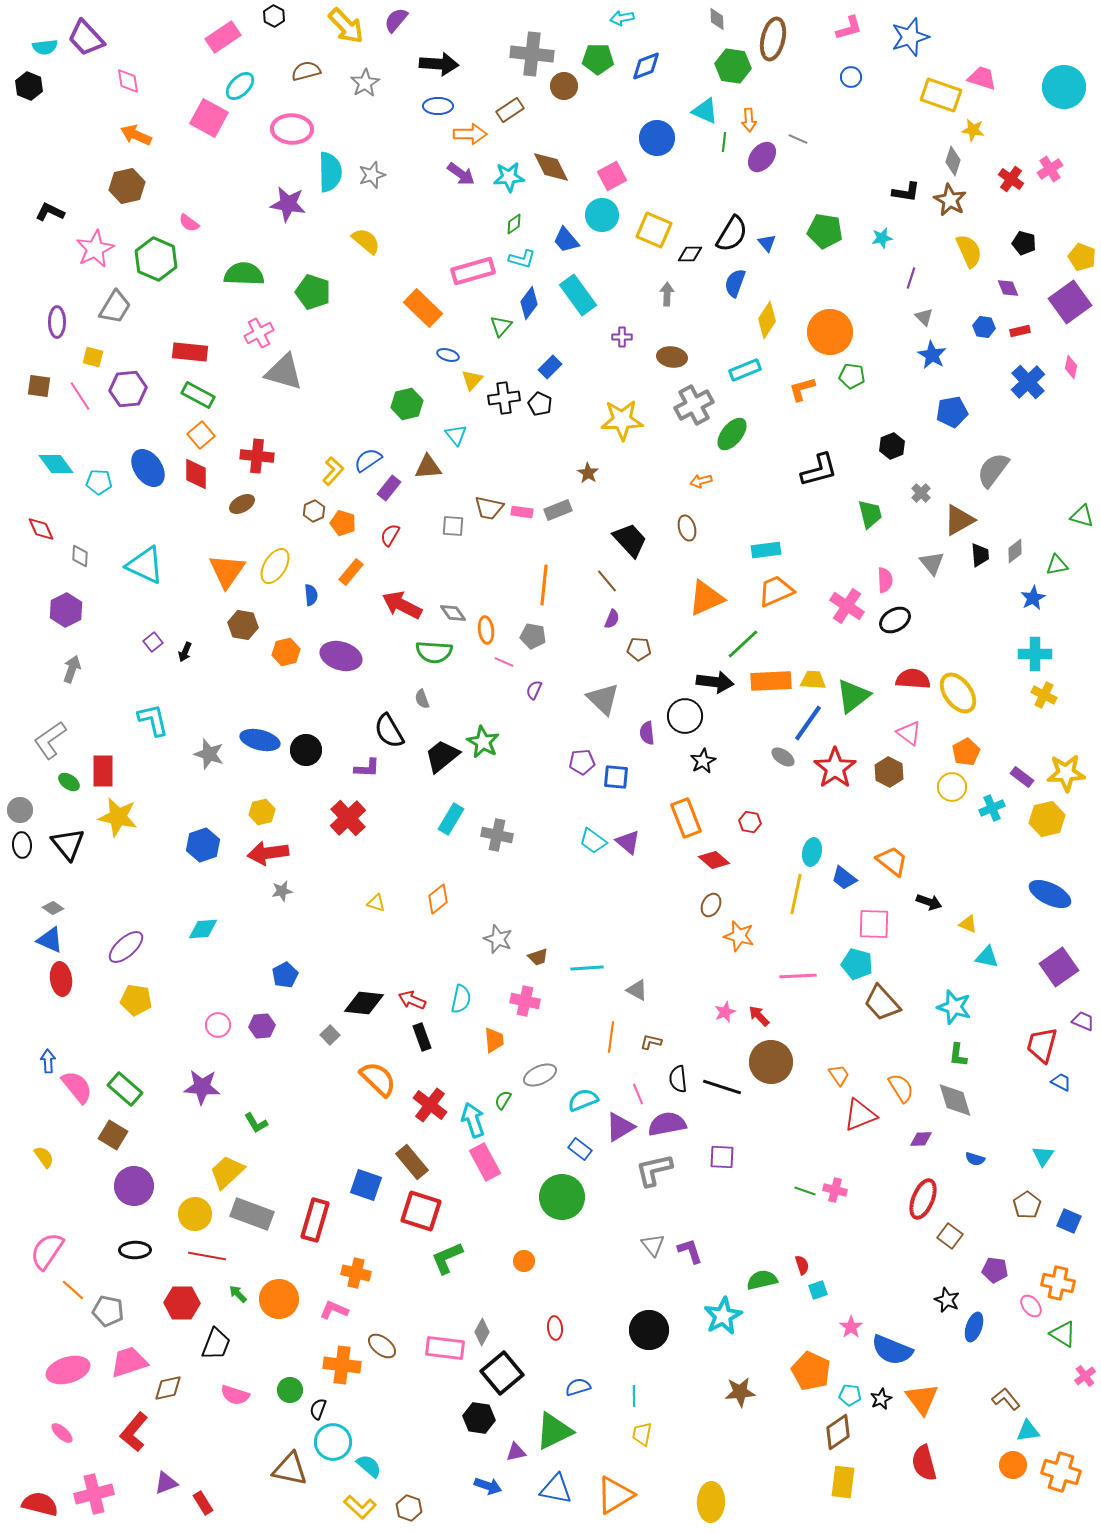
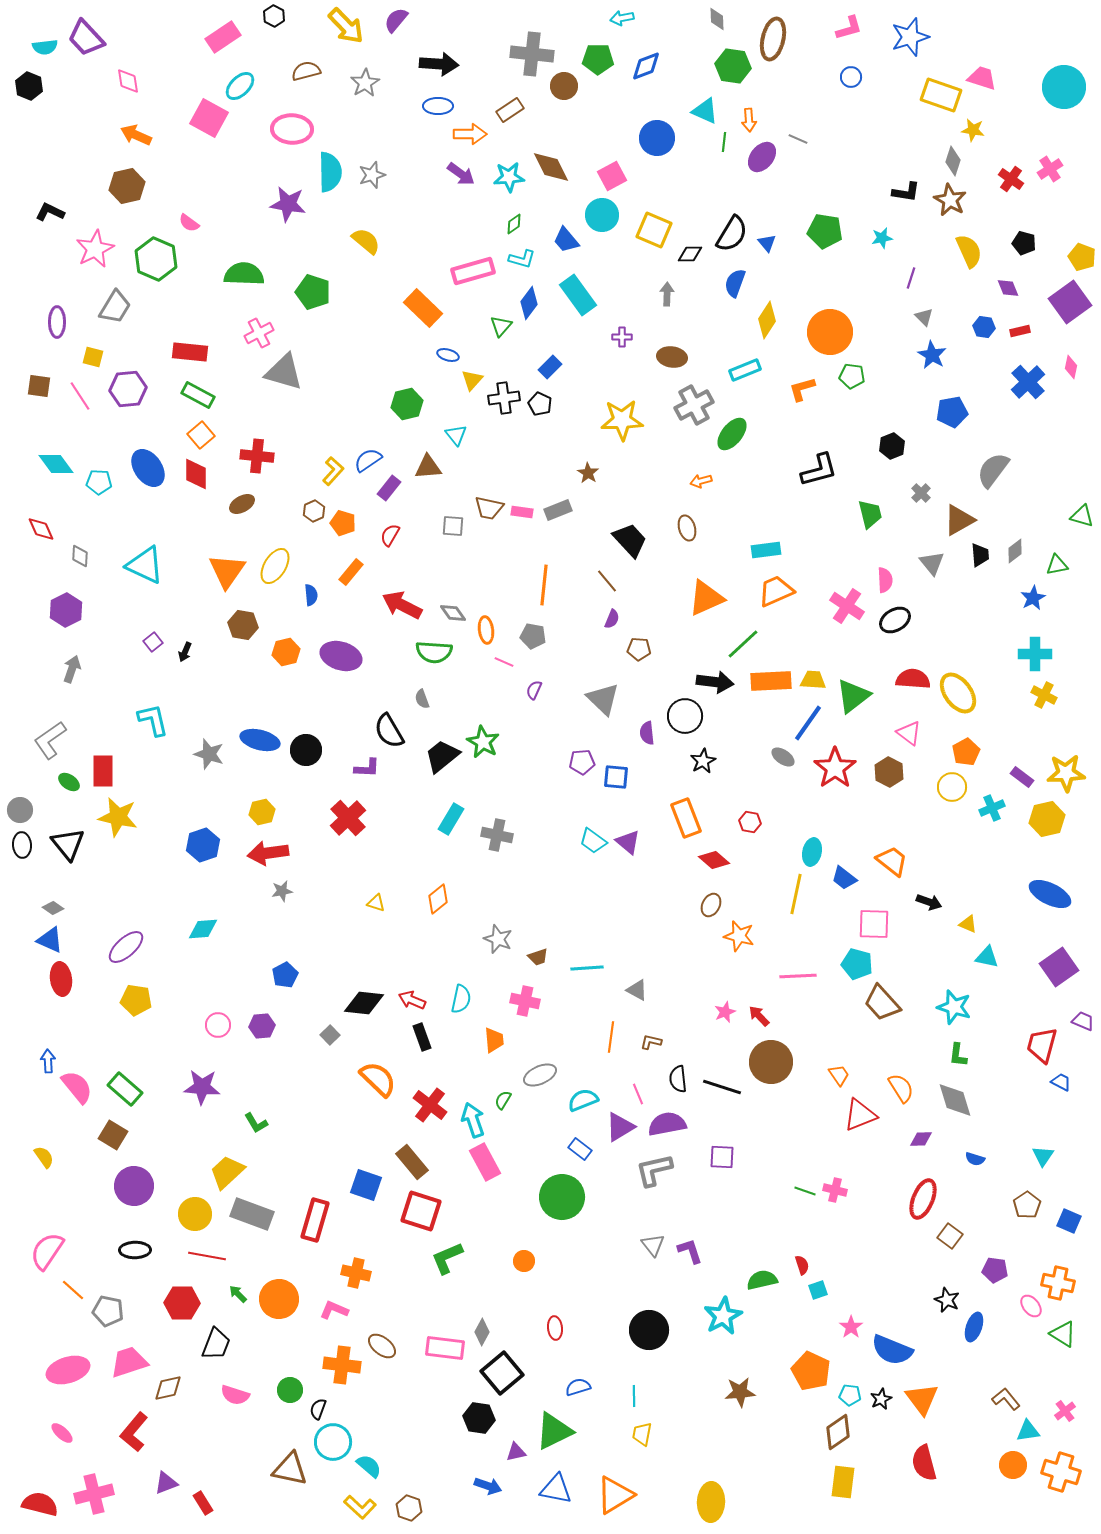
pink cross at (1085, 1376): moved 20 px left, 35 px down
